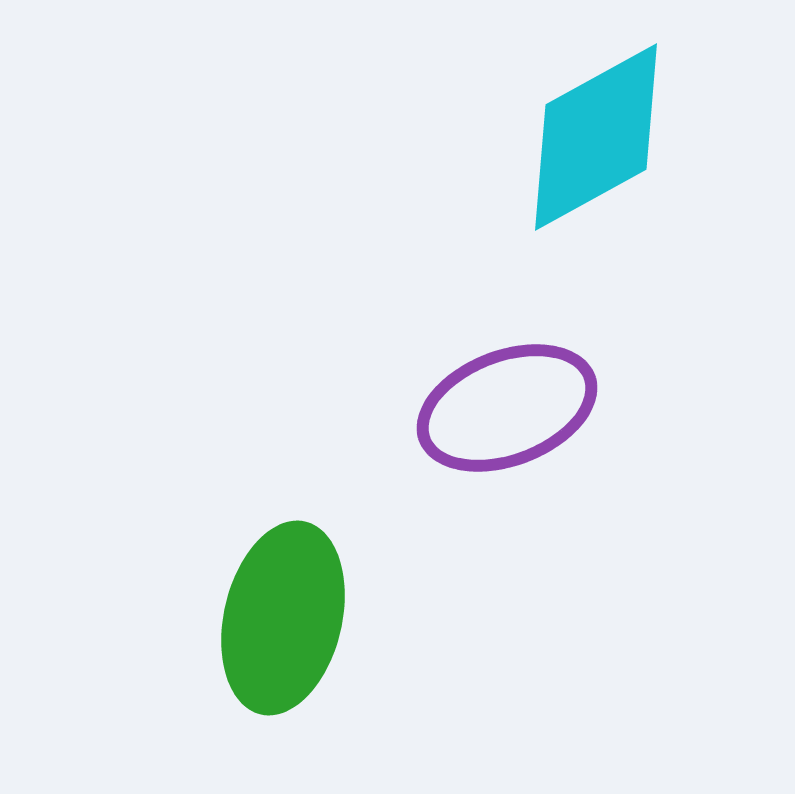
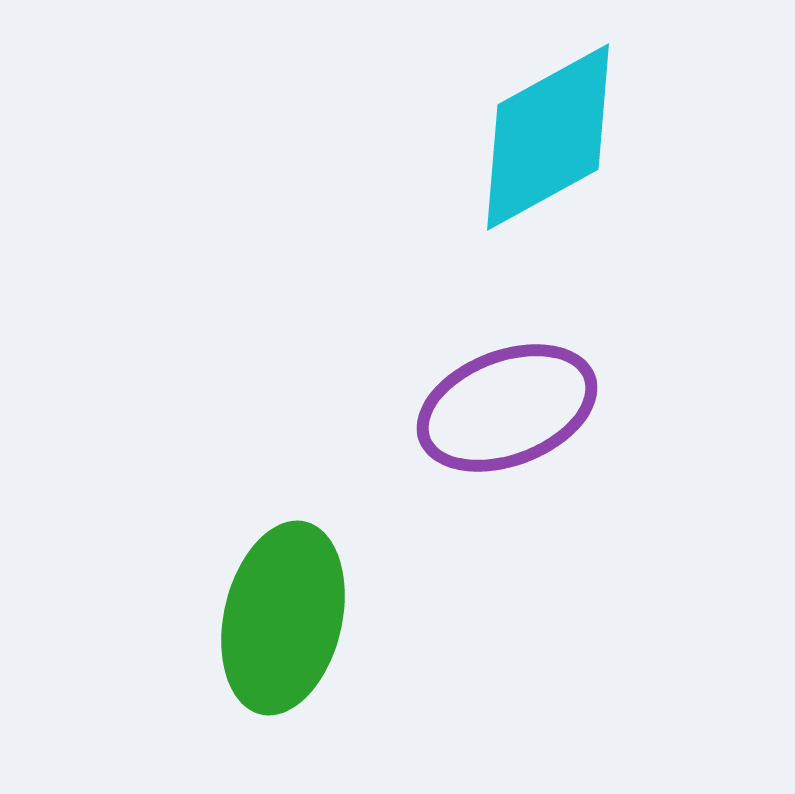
cyan diamond: moved 48 px left
